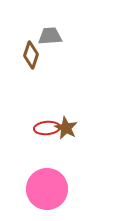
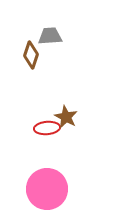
brown star: moved 11 px up
